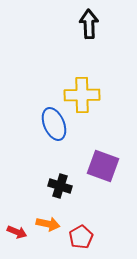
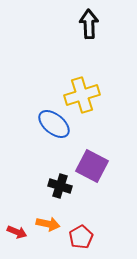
yellow cross: rotated 16 degrees counterclockwise
blue ellipse: rotated 28 degrees counterclockwise
purple square: moved 11 px left; rotated 8 degrees clockwise
